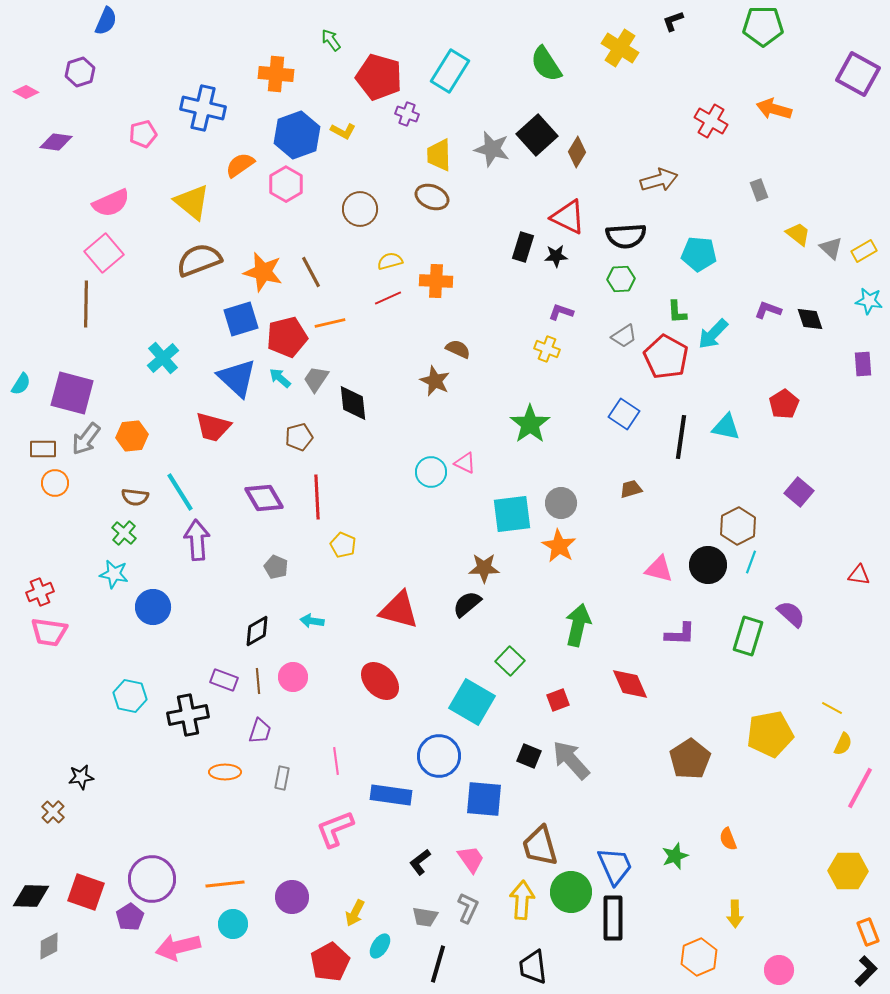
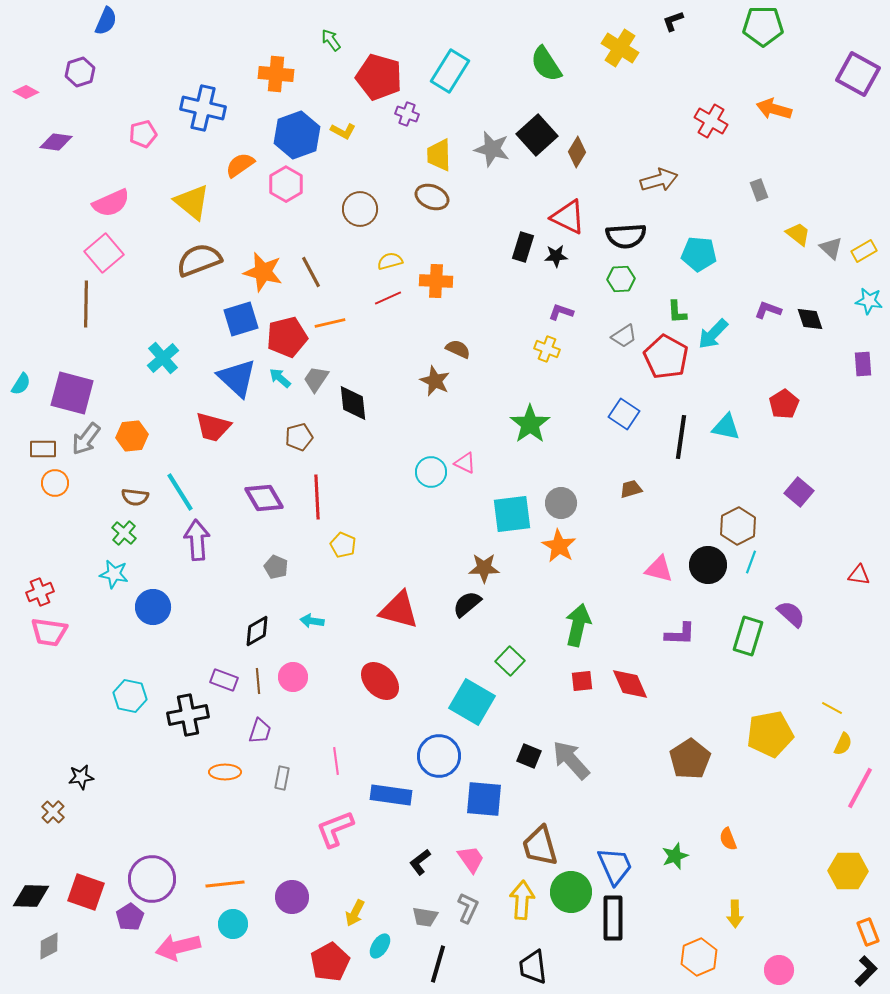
red square at (558, 700): moved 24 px right, 19 px up; rotated 15 degrees clockwise
